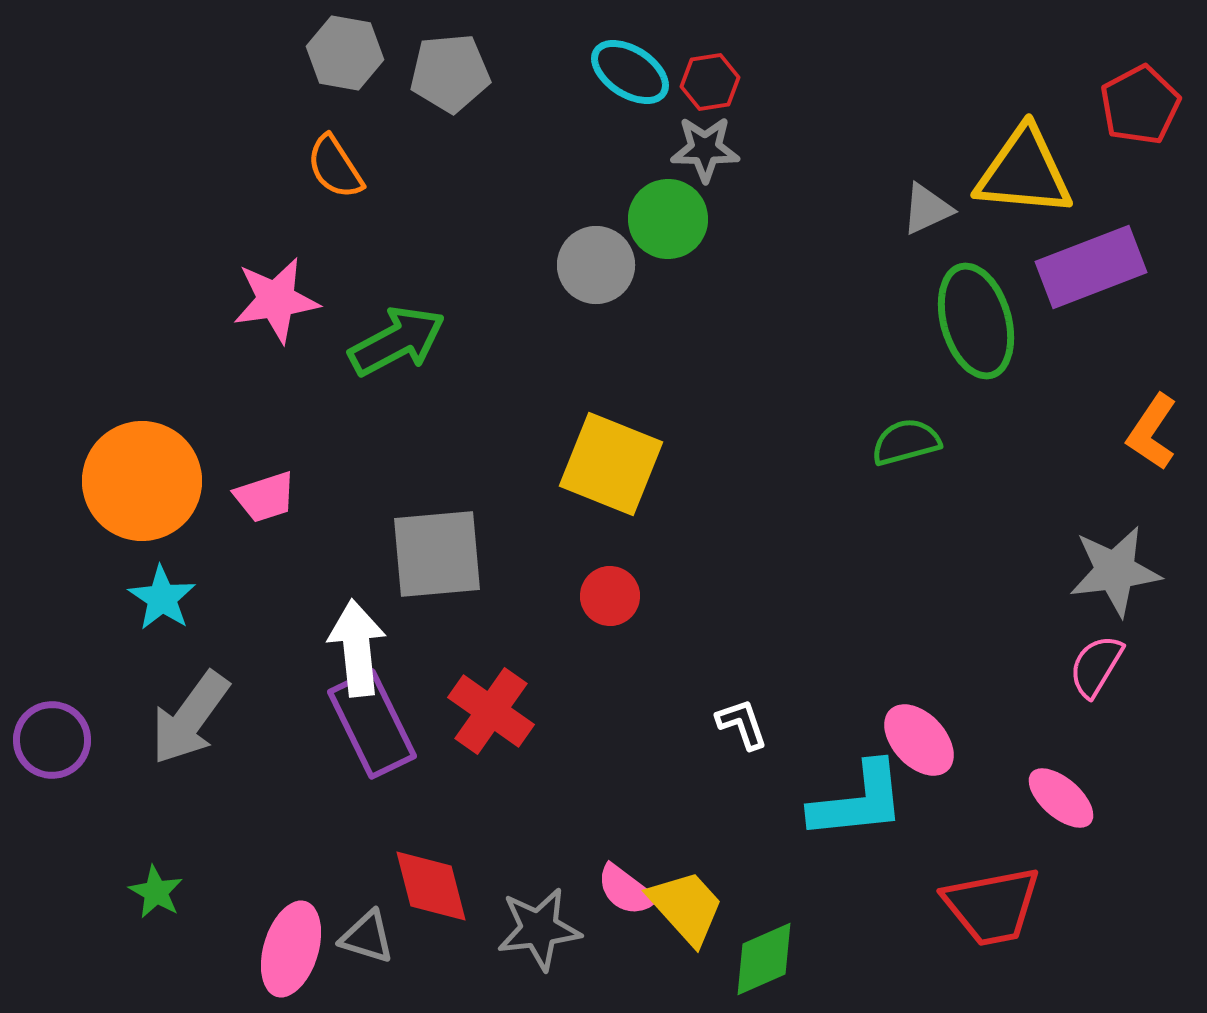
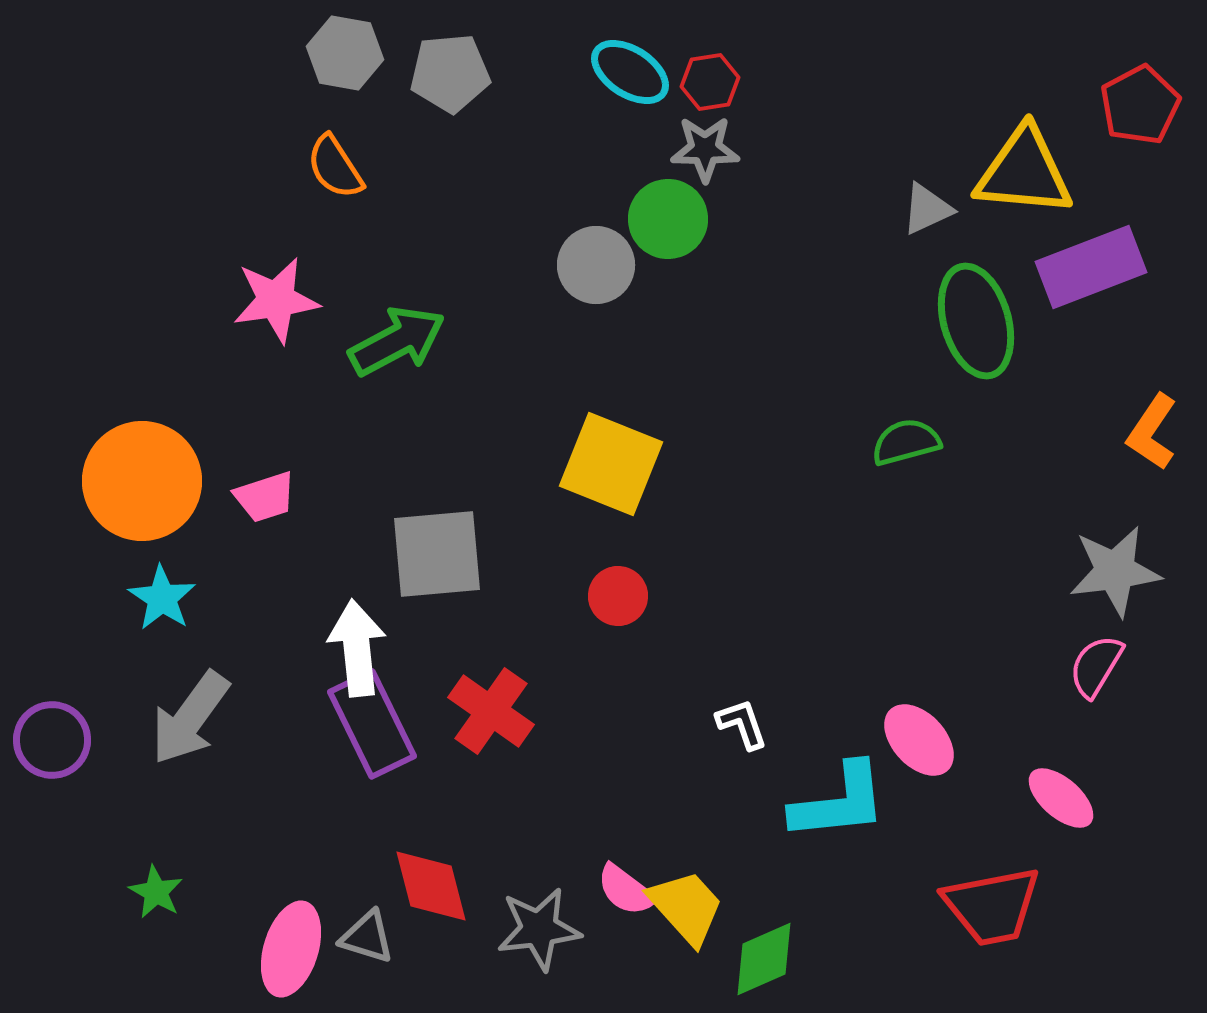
red circle at (610, 596): moved 8 px right
cyan L-shape at (858, 801): moved 19 px left, 1 px down
